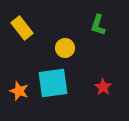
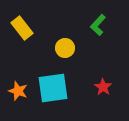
green L-shape: rotated 25 degrees clockwise
cyan square: moved 5 px down
orange star: moved 1 px left
